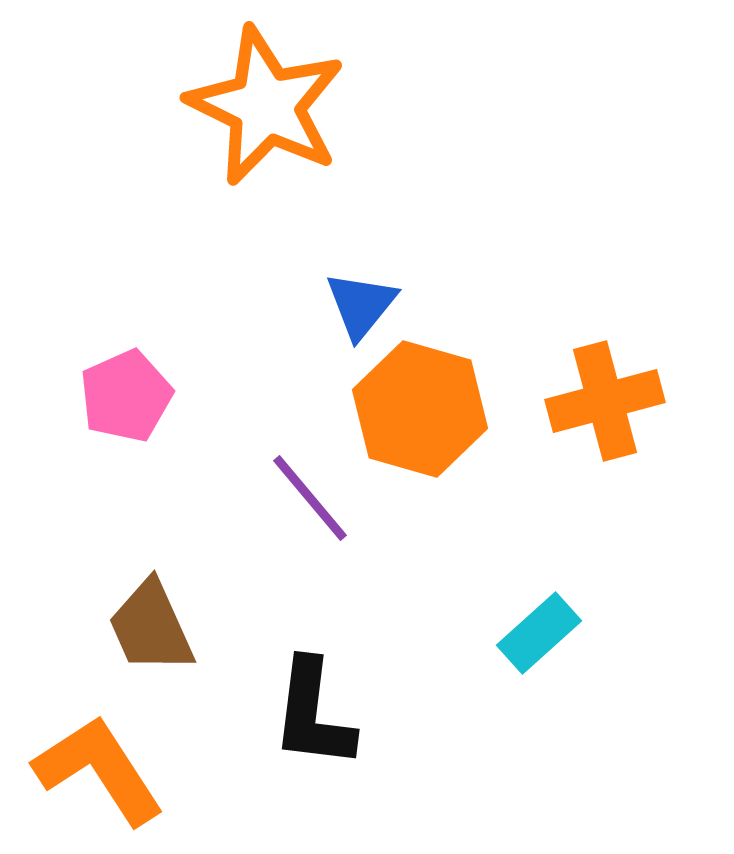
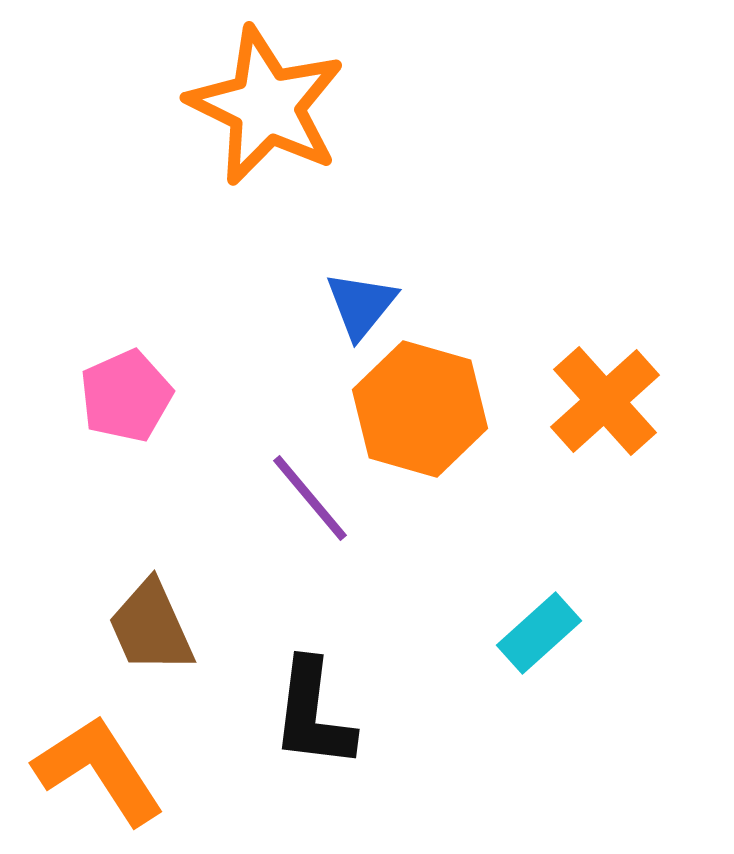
orange cross: rotated 27 degrees counterclockwise
